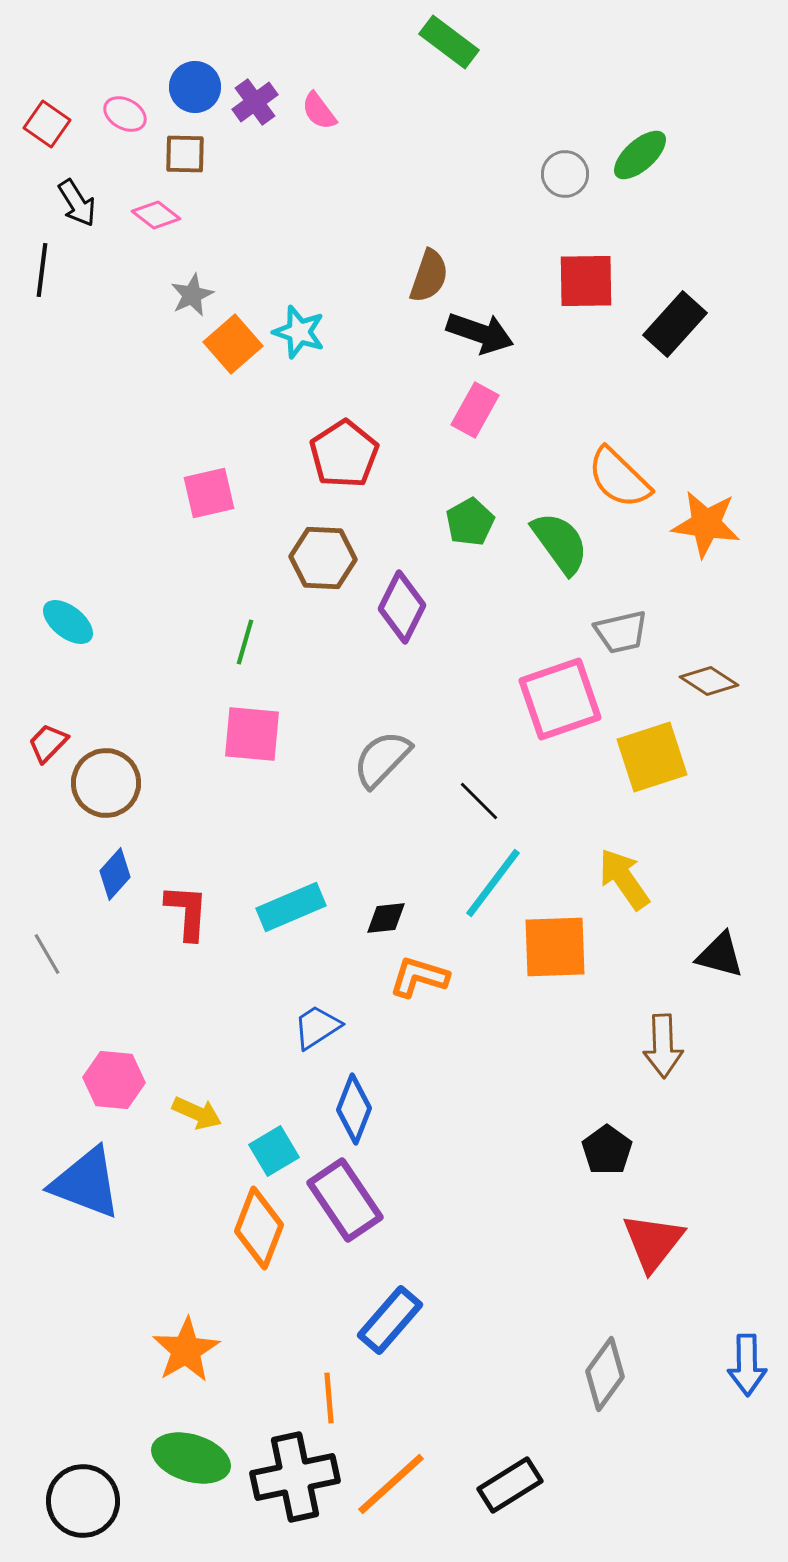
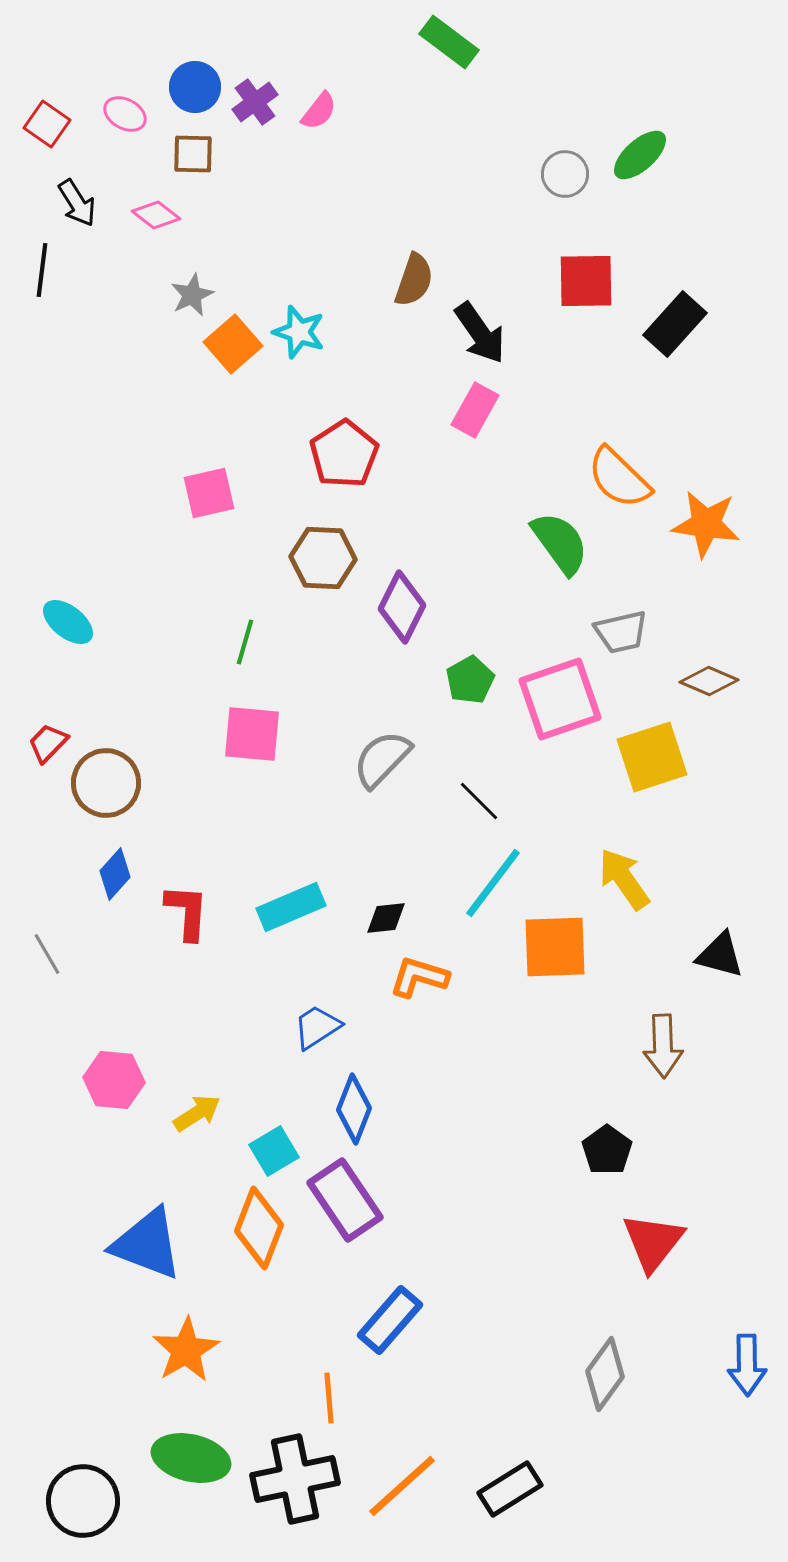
pink semicircle at (319, 111): rotated 105 degrees counterclockwise
brown square at (185, 154): moved 8 px right
brown semicircle at (429, 276): moved 15 px left, 4 px down
black arrow at (480, 333): rotated 36 degrees clockwise
green pentagon at (470, 522): moved 158 px down
brown diamond at (709, 681): rotated 10 degrees counterclockwise
yellow arrow at (197, 1113): rotated 57 degrees counterclockwise
blue triangle at (86, 1183): moved 61 px right, 61 px down
green ellipse at (191, 1458): rotated 4 degrees counterclockwise
black cross at (295, 1477): moved 2 px down
orange line at (391, 1484): moved 11 px right, 2 px down
black rectangle at (510, 1485): moved 4 px down
